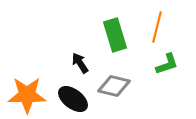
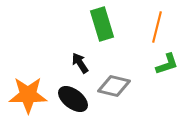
green rectangle: moved 13 px left, 11 px up
orange star: moved 1 px right
